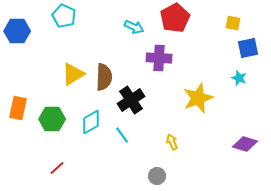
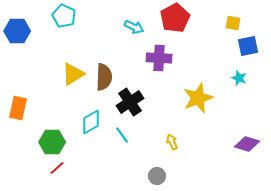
blue square: moved 2 px up
black cross: moved 1 px left, 2 px down
green hexagon: moved 23 px down
purple diamond: moved 2 px right
